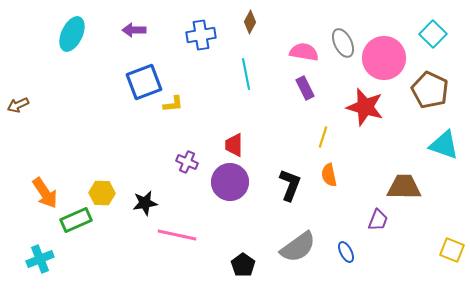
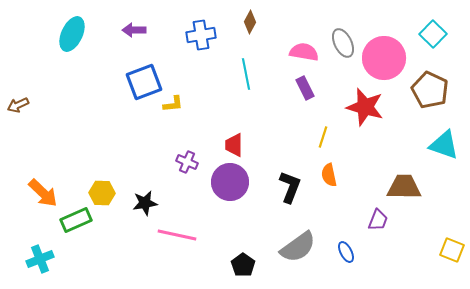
black L-shape: moved 2 px down
orange arrow: moved 2 px left; rotated 12 degrees counterclockwise
